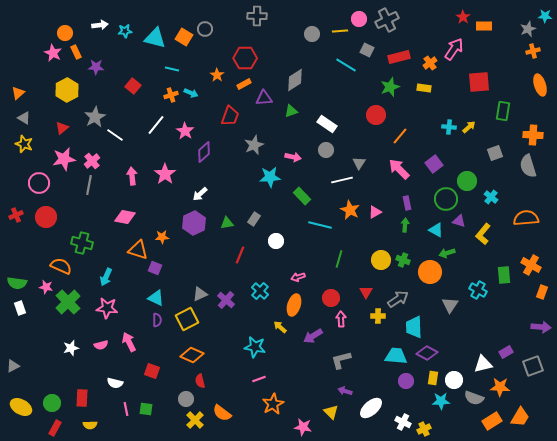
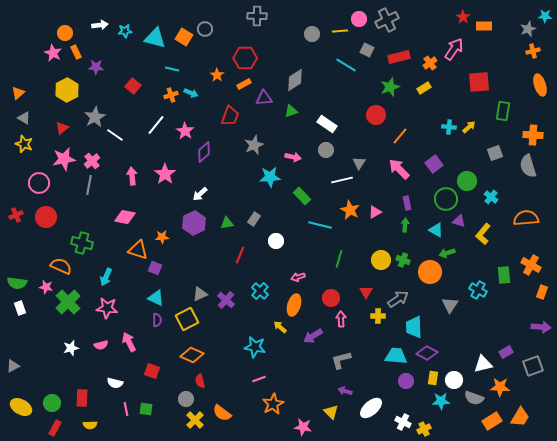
yellow rectangle at (424, 88): rotated 40 degrees counterclockwise
